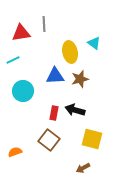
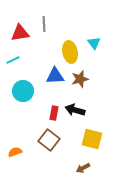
red triangle: moved 1 px left
cyan triangle: rotated 16 degrees clockwise
